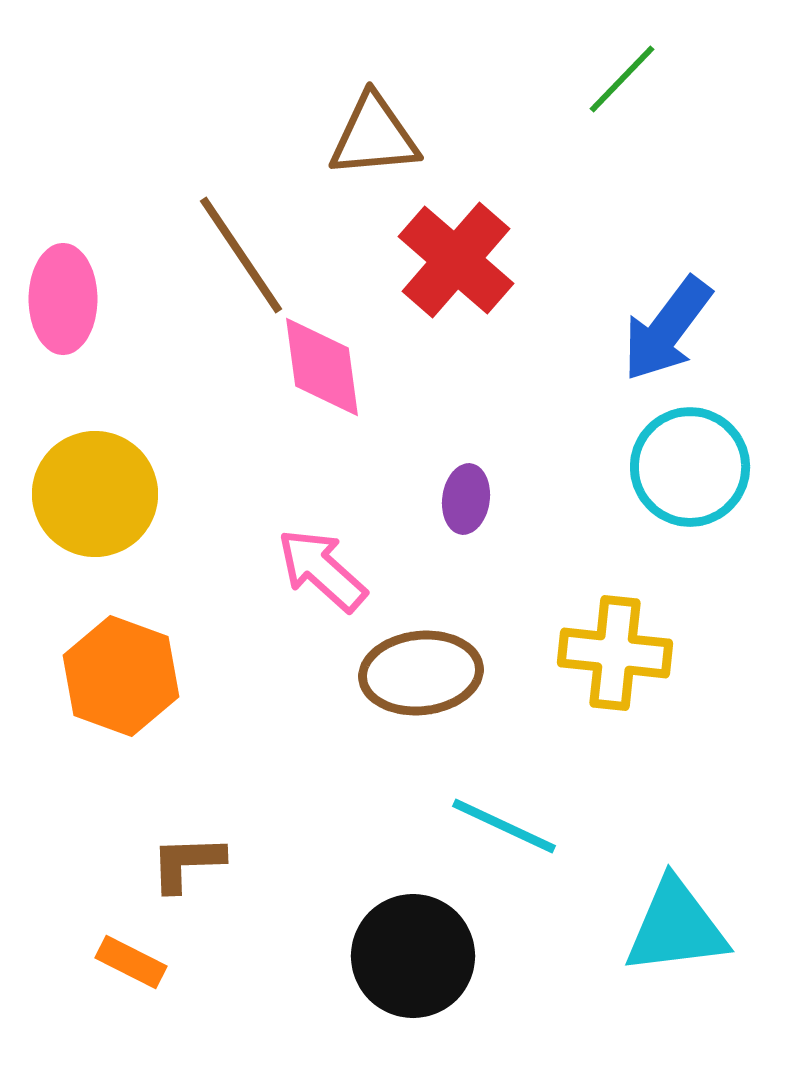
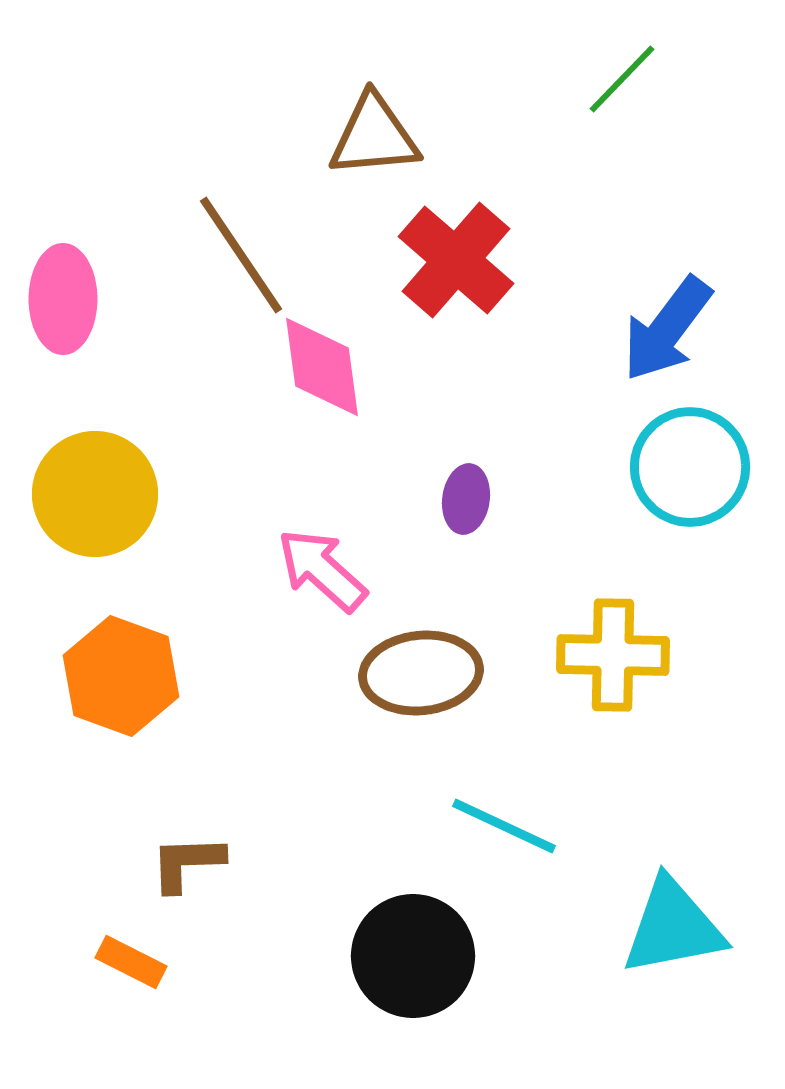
yellow cross: moved 2 px left, 2 px down; rotated 5 degrees counterclockwise
cyan triangle: moved 3 px left; rotated 4 degrees counterclockwise
